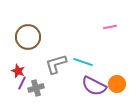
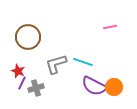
orange circle: moved 3 px left, 3 px down
